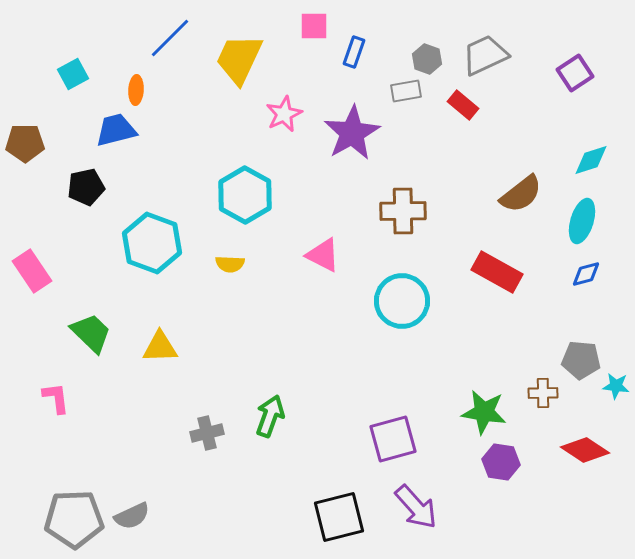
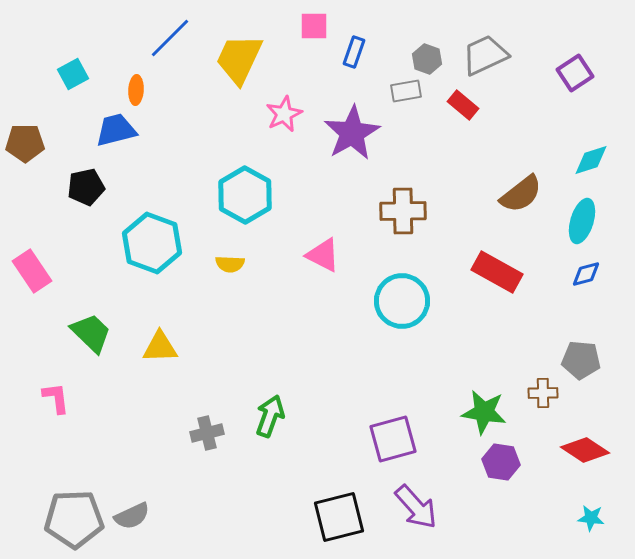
cyan star at (616, 386): moved 25 px left, 132 px down
